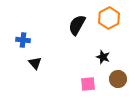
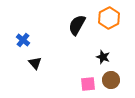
blue cross: rotated 32 degrees clockwise
brown circle: moved 7 px left, 1 px down
